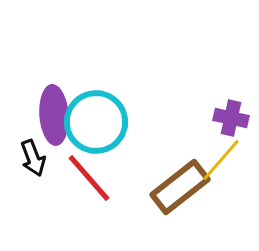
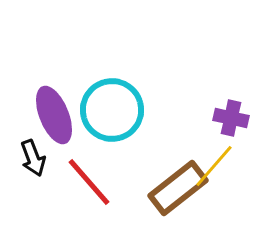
purple ellipse: rotated 18 degrees counterclockwise
cyan circle: moved 16 px right, 12 px up
yellow line: moved 7 px left, 6 px down
red line: moved 4 px down
brown rectangle: moved 2 px left, 1 px down
